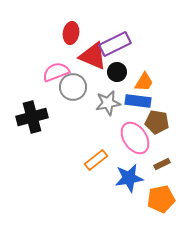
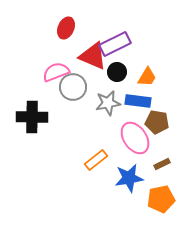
red ellipse: moved 5 px left, 5 px up; rotated 15 degrees clockwise
orange trapezoid: moved 3 px right, 5 px up
black cross: rotated 16 degrees clockwise
